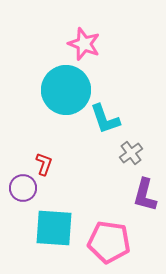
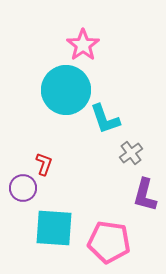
pink star: moved 1 px left, 1 px down; rotated 16 degrees clockwise
